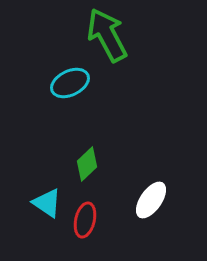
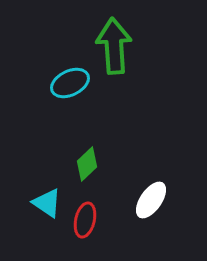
green arrow: moved 7 px right, 11 px down; rotated 24 degrees clockwise
